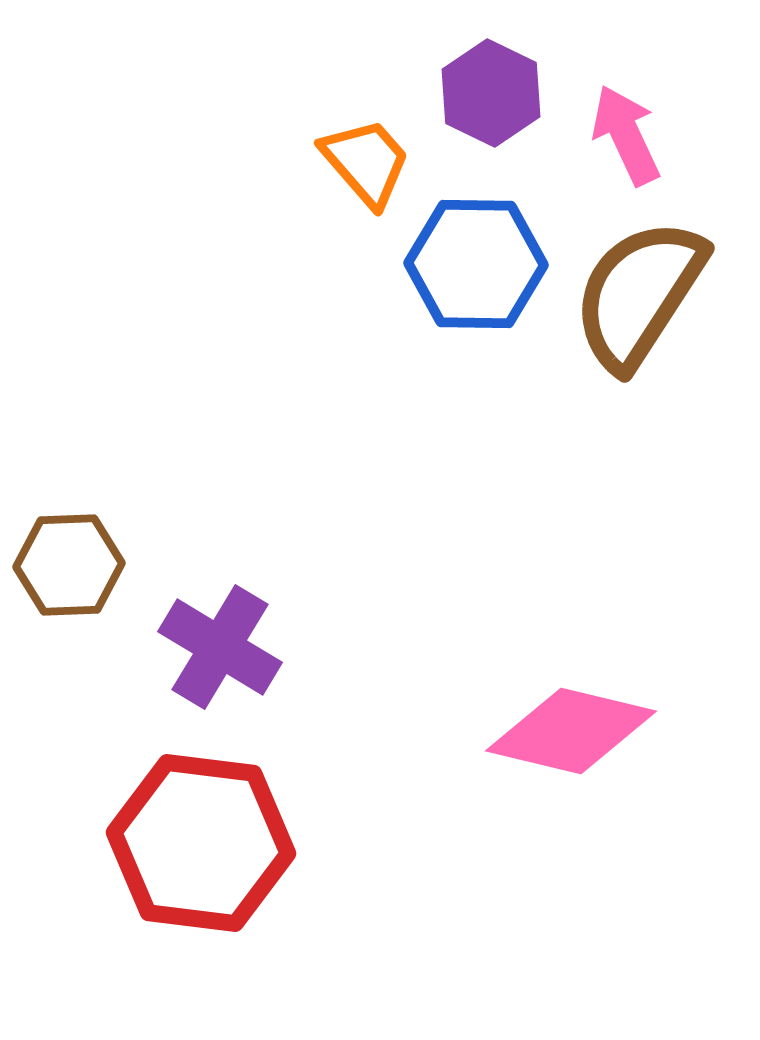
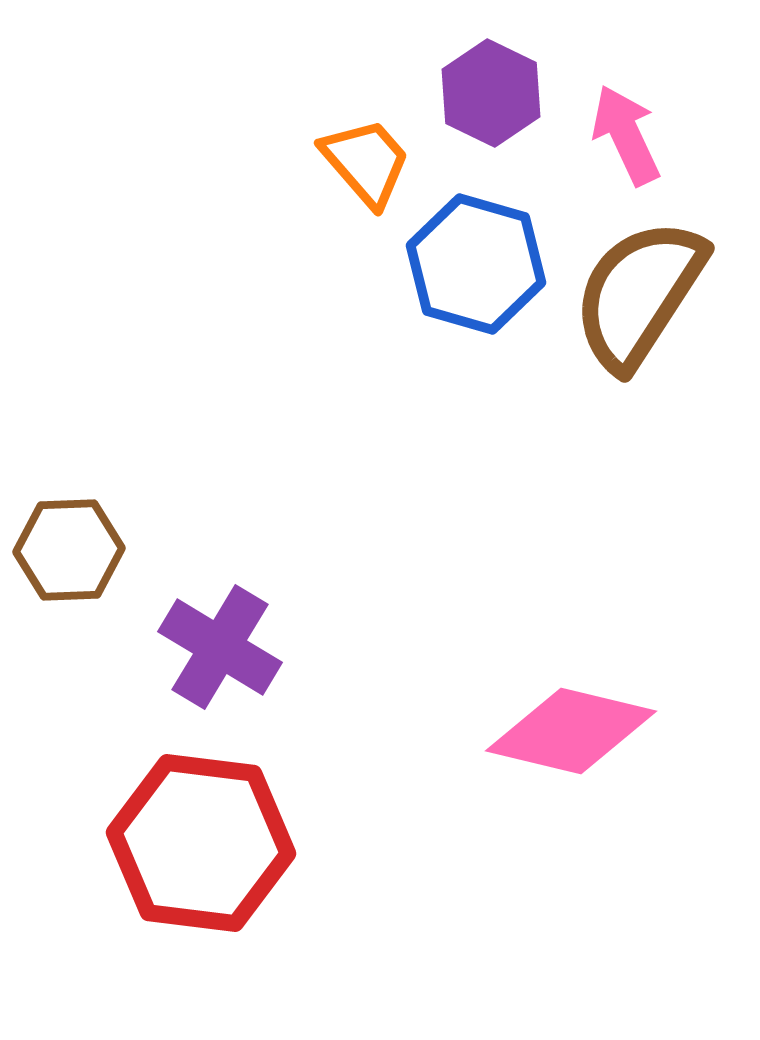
blue hexagon: rotated 15 degrees clockwise
brown hexagon: moved 15 px up
